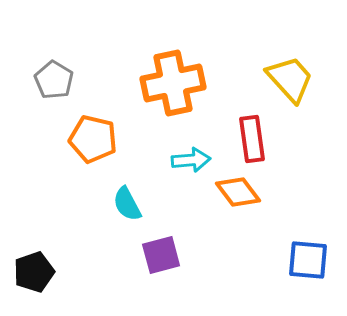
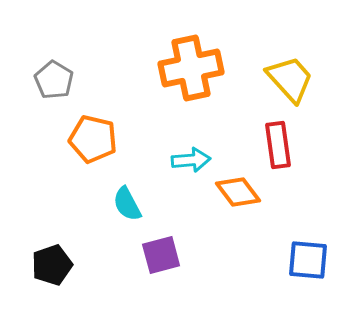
orange cross: moved 18 px right, 15 px up
red rectangle: moved 26 px right, 6 px down
black pentagon: moved 18 px right, 7 px up
